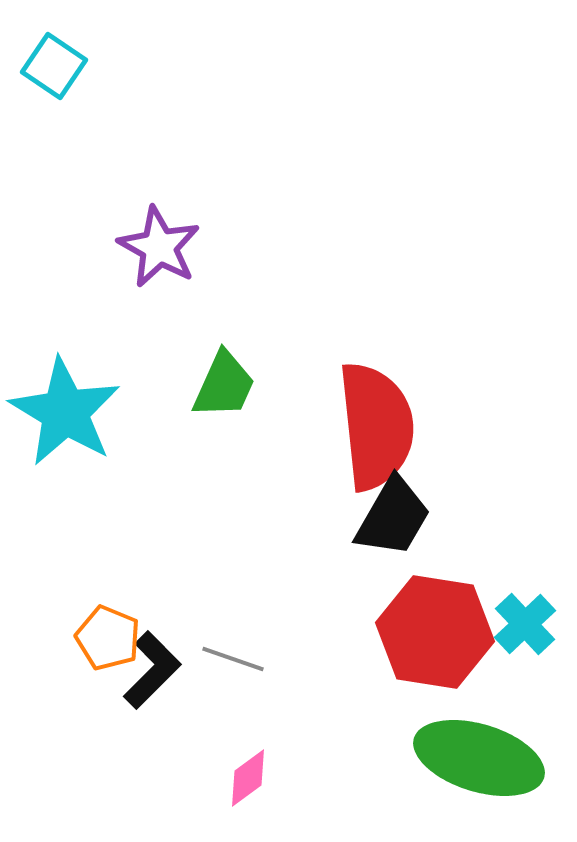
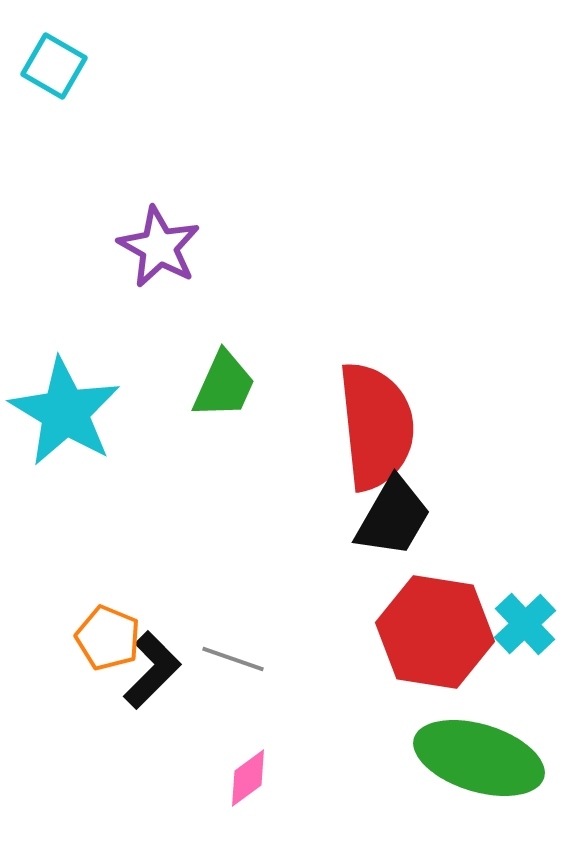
cyan square: rotated 4 degrees counterclockwise
